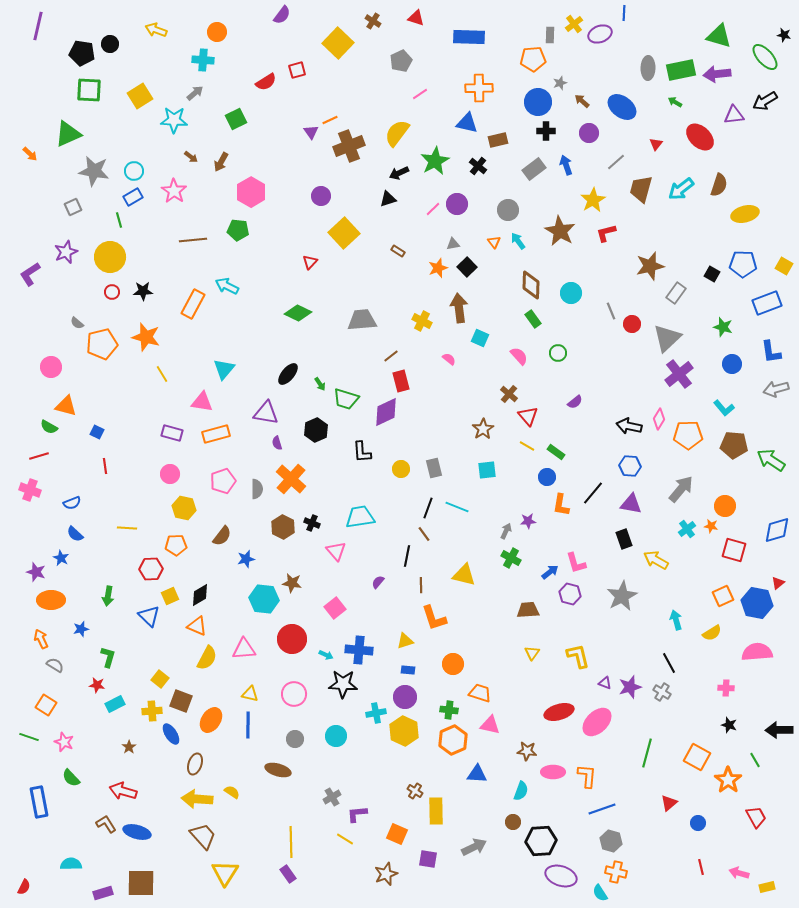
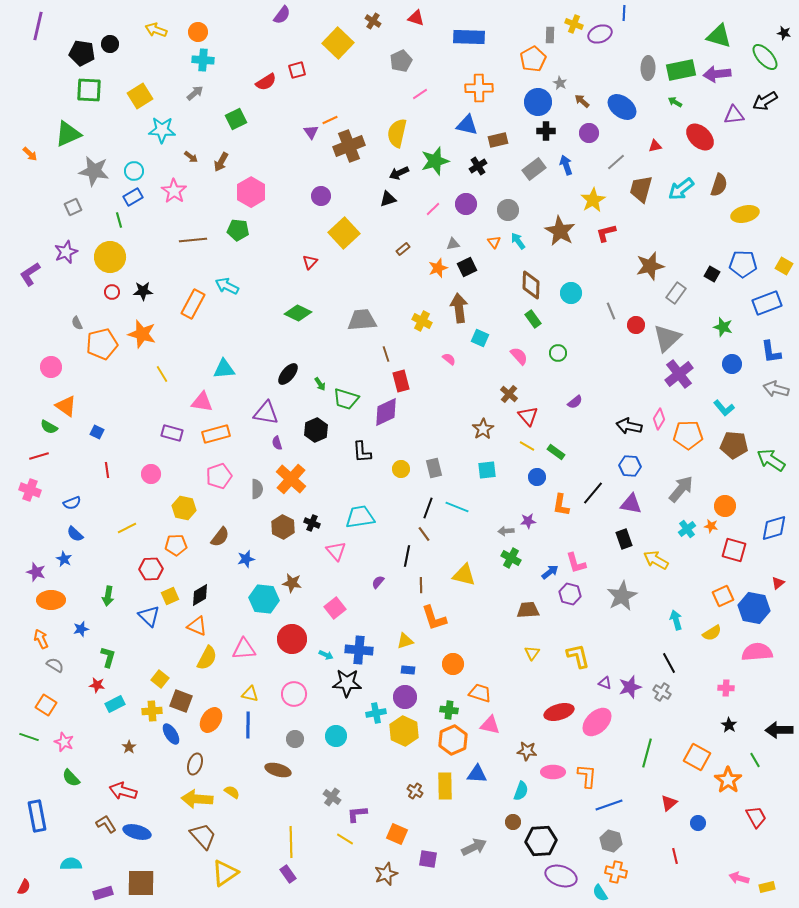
yellow cross at (574, 24): rotated 30 degrees counterclockwise
orange circle at (217, 32): moved 19 px left
black star at (784, 35): moved 2 px up
orange pentagon at (533, 59): rotated 25 degrees counterclockwise
gray star at (560, 83): rotated 24 degrees counterclockwise
cyan star at (174, 120): moved 12 px left, 10 px down
blue triangle at (467, 123): moved 2 px down
yellow semicircle at (397, 133): rotated 24 degrees counterclockwise
red triangle at (656, 144): moved 1 px left, 2 px down; rotated 40 degrees clockwise
green star at (435, 161): rotated 12 degrees clockwise
black cross at (478, 166): rotated 18 degrees clockwise
purple circle at (457, 204): moved 9 px right
brown rectangle at (398, 251): moved 5 px right, 2 px up; rotated 72 degrees counterclockwise
black square at (467, 267): rotated 18 degrees clockwise
gray semicircle at (77, 323): rotated 24 degrees clockwise
red circle at (632, 324): moved 4 px right, 1 px down
orange star at (146, 337): moved 4 px left, 3 px up
brown line at (391, 356): moved 5 px left, 2 px up; rotated 70 degrees counterclockwise
cyan triangle at (224, 369): rotated 45 degrees clockwise
gray arrow at (776, 389): rotated 30 degrees clockwise
orange triangle at (66, 406): rotated 20 degrees clockwise
red line at (105, 466): moved 2 px right, 4 px down
pink circle at (170, 474): moved 19 px left
blue circle at (547, 477): moved 10 px left
pink pentagon at (223, 481): moved 4 px left, 5 px up
yellow line at (127, 528): rotated 30 degrees counterclockwise
blue diamond at (777, 530): moved 3 px left, 2 px up
gray arrow at (506, 531): rotated 119 degrees counterclockwise
brown semicircle at (222, 536): moved 2 px left, 1 px down
blue star at (61, 558): moved 3 px right, 1 px down
blue hexagon at (757, 603): moved 3 px left, 5 px down
black star at (343, 684): moved 4 px right, 1 px up
black star at (729, 725): rotated 14 degrees clockwise
gray cross at (332, 797): rotated 24 degrees counterclockwise
blue rectangle at (39, 802): moved 2 px left, 14 px down
blue line at (602, 809): moved 7 px right, 4 px up
yellow rectangle at (436, 811): moved 9 px right, 25 px up
red line at (701, 867): moved 26 px left, 11 px up
yellow triangle at (225, 873): rotated 24 degrees clockwise
pink arrow at (739, 873): moved 5 px down
